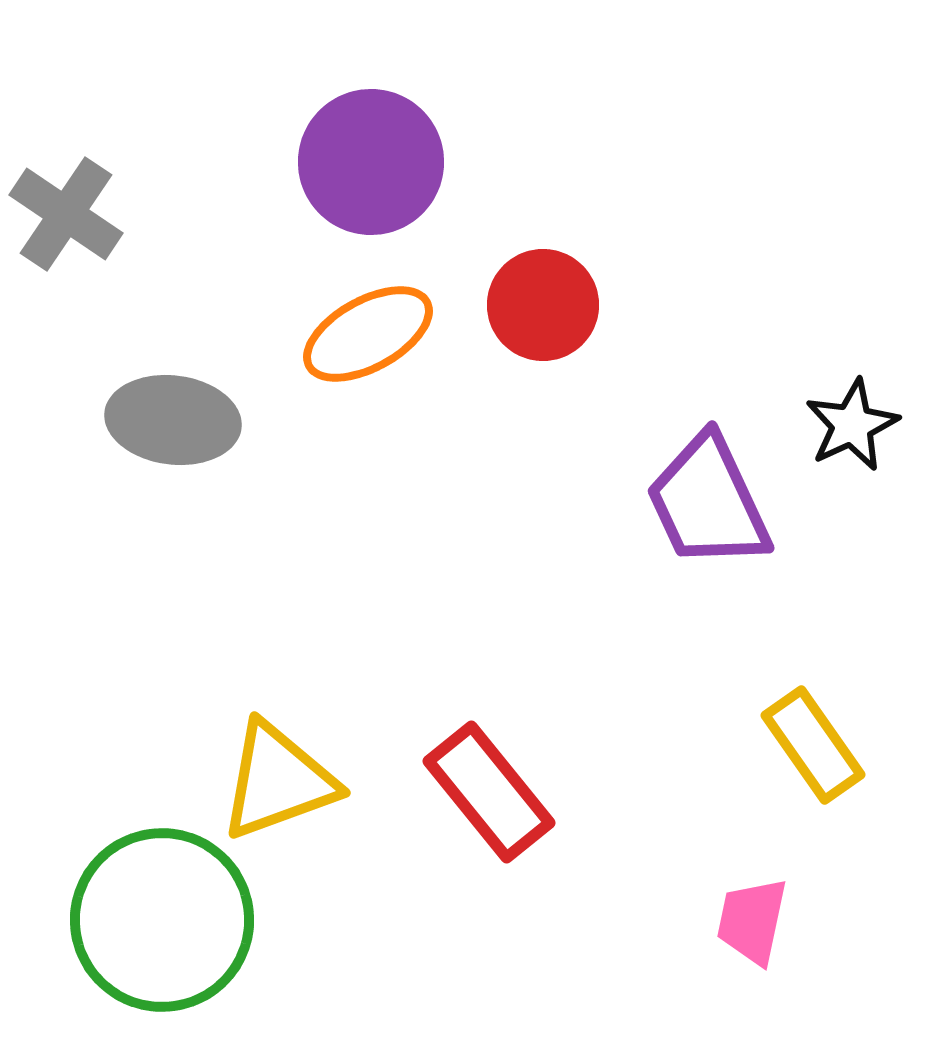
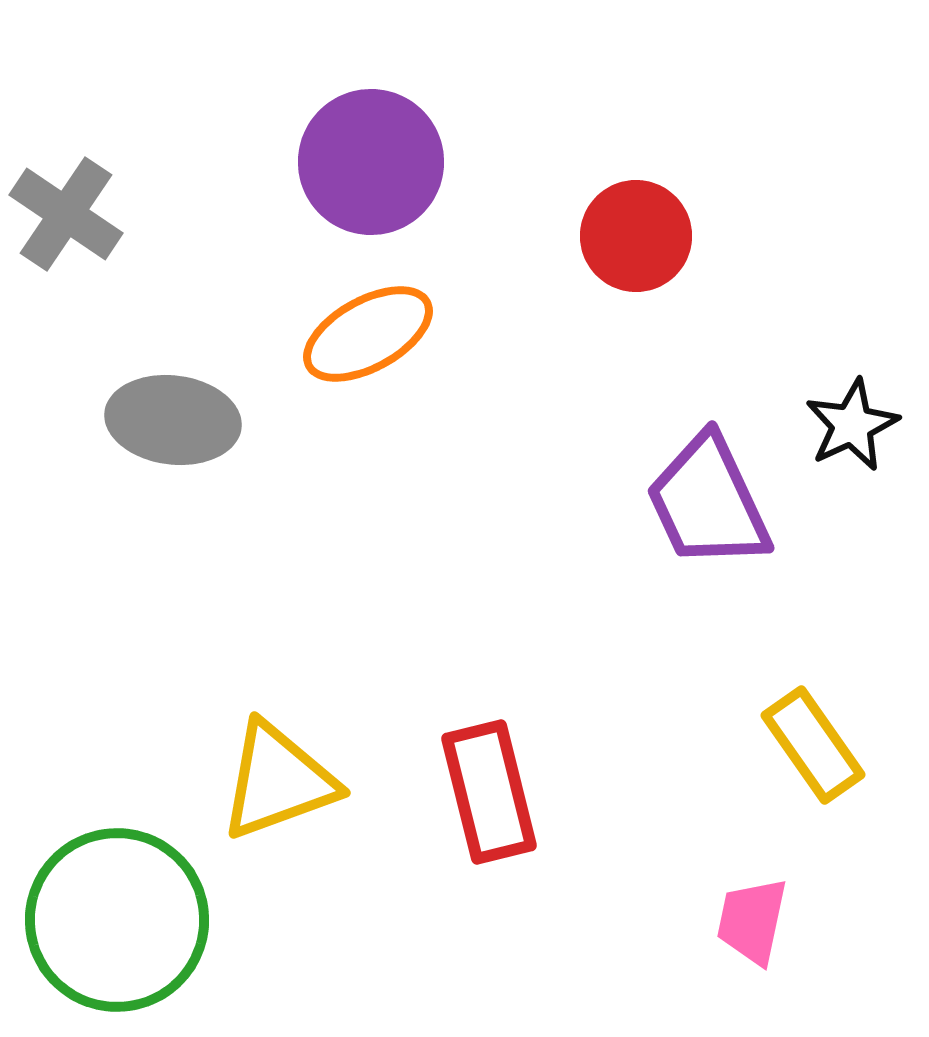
red circle: moved 93 px right, 69 px up
red rectangle: rotated 25 degrees clockwise
green circle: moved 45 px left
